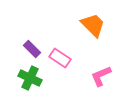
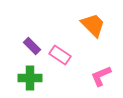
purple rectangle: moved 3 px up
pink rectangle: moved 3 px up
green cross: rotated 25 degrees counterclockwise
